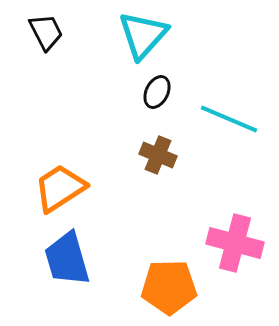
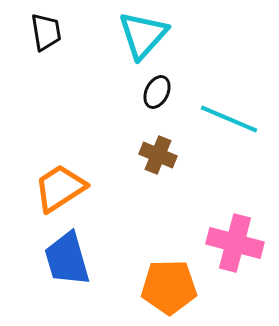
black trapezoid: rotated 18 degrees clockwise
